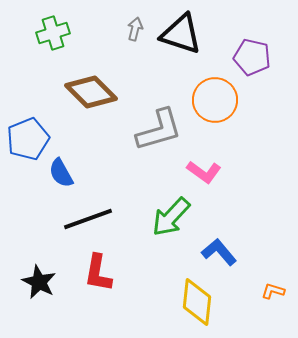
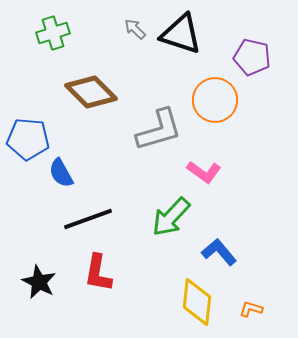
gray arrow: rotated 60 degrees counterclockwise
blue pentagon: rotated 27 degrees clockwise
orange L-shape: moved 22 px left, 18 px down
